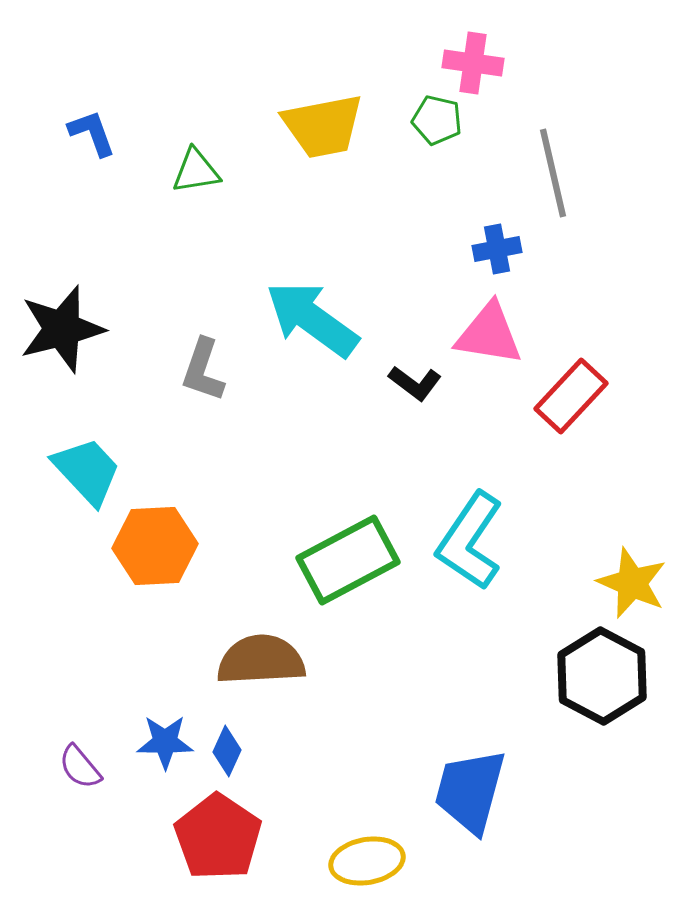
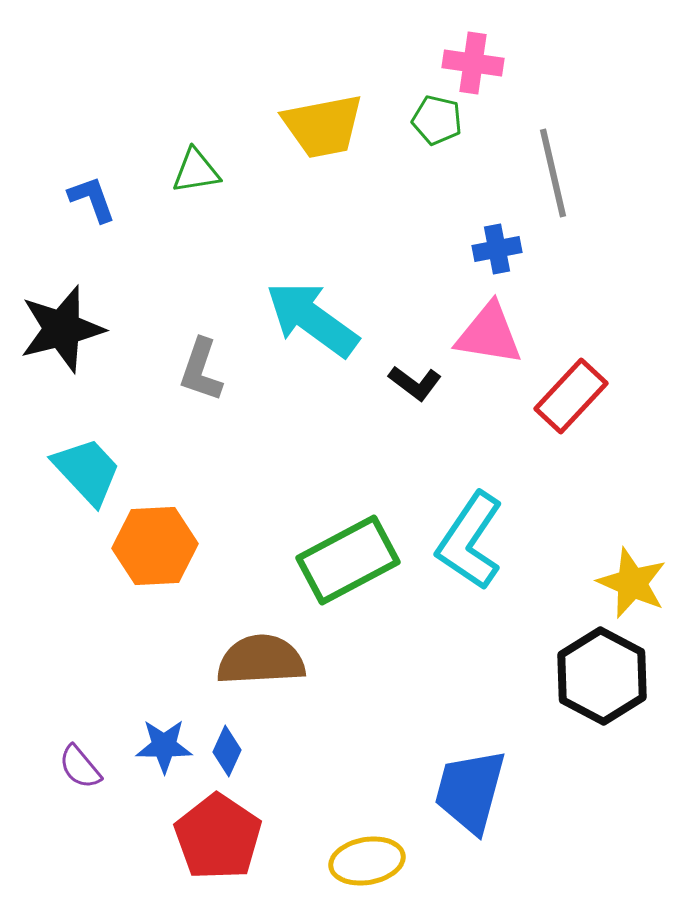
blue L-shape: moved 66 px down
gray L-shape: moved 2 px left
blue star: moved 1 px left, 4 px down
